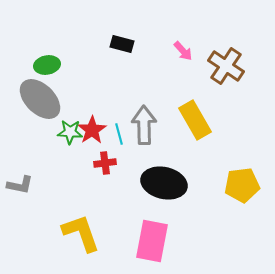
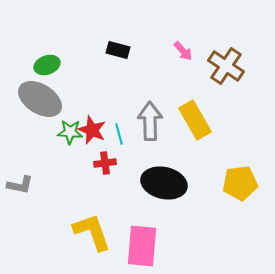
black rectangle: moved 4 px left, 6 px down
green ellipse: rotated 10 degrees counterclockwise
gray ellipse: rotated 12 degrees counterclockwise
gray arrow: moved 6 px right, 4 px up
red star: rotated 16 degrees counterclockwise
yellow pentagon: moved 2 px left, 2 px up
yellow L-shape: moved 11 px right, 1 px up
pink rectangle: moved 10 px left, 5 px down; rotated 6 degrees counterclockwise
